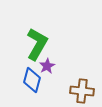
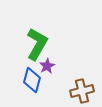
brown cross: rotated 20 degrees counterclockwise
